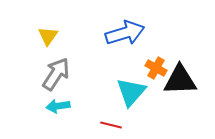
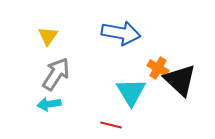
blue arrow: moved 4 px left; rotated 27 degrees clockwise
orange cross: moved 2 px right
black triangle: rotated 45 degrees clockwise
cyan triangle: rotated 12 degrees counterclockwise
cyan arrow: moved 9 px left, 2 px up
